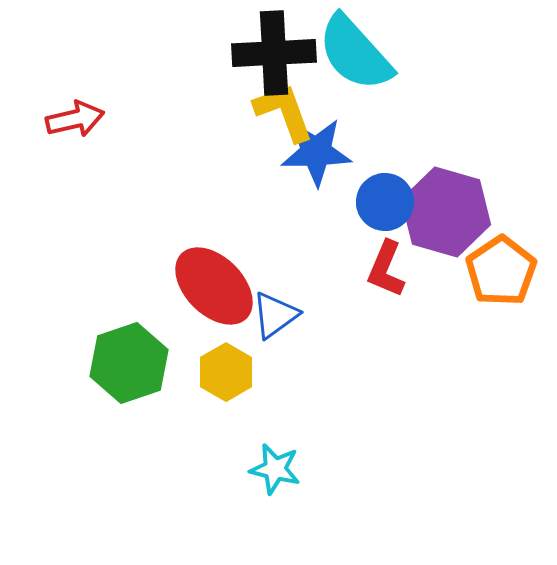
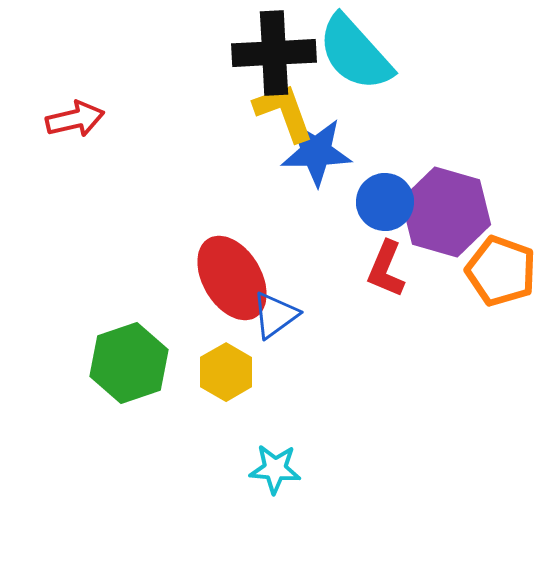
orange pentagon: rotated 18 degrees counterclockwise
red ellipse: moved 18 px right, 8 px up; rotated 14 degrees clockwise
cyan star: rotated 9 degrees counterclockwise
